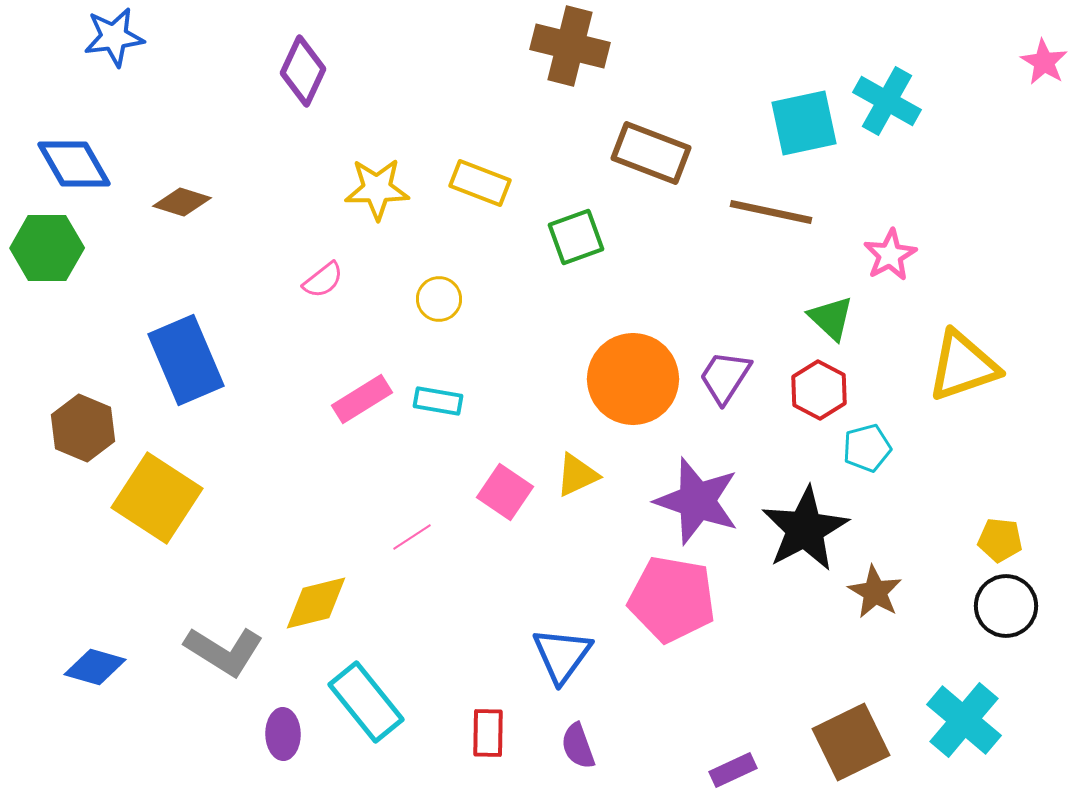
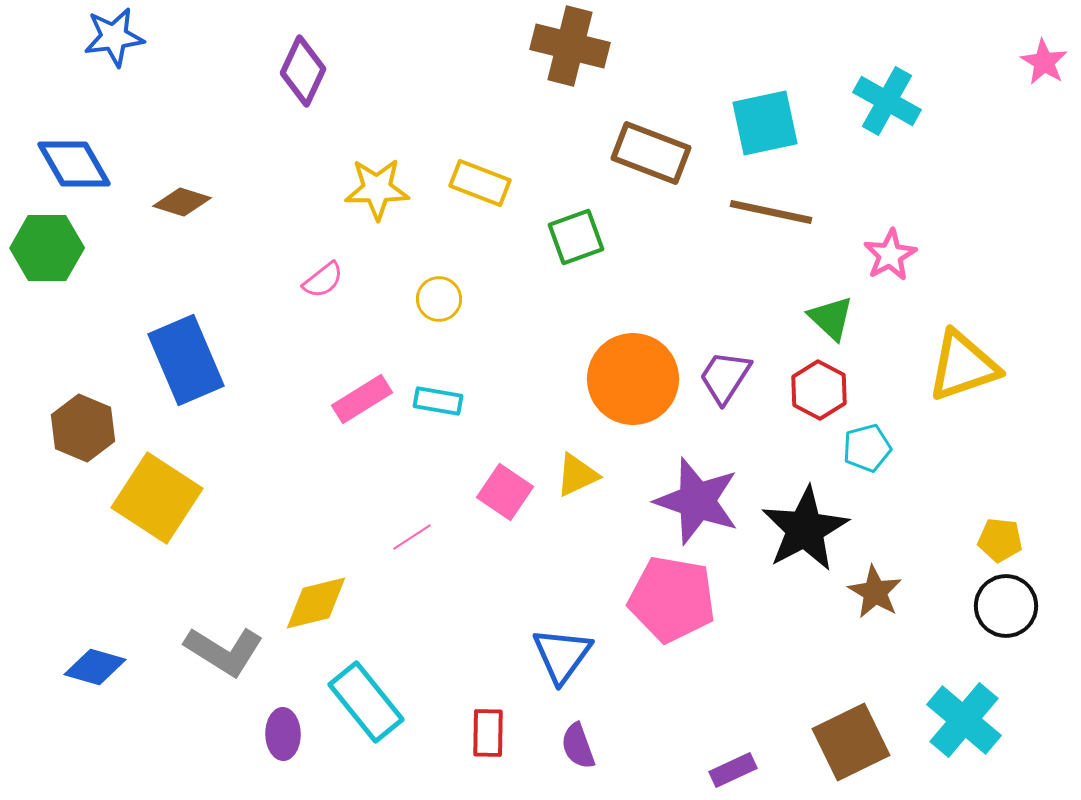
cyan square at (804, 123): moved 39 px left
